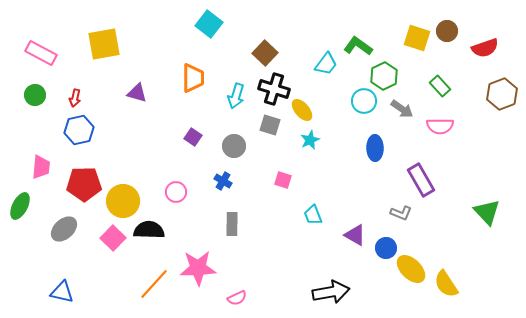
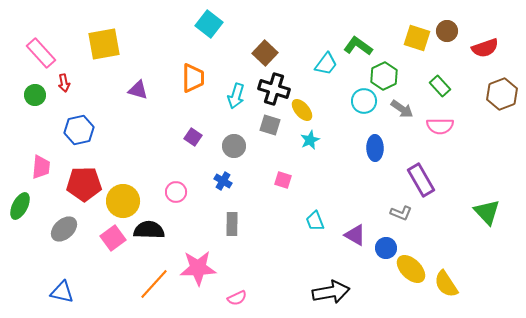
pink rectangle at (41, 53): rotated 20 degrees clockwise
purple triangle at (137, 93): moved 1 px right, 3 px up
red arrow at (75, 98): moved 11 px left, 15 px up; rotated 24 degrees counterclockwise
cyan trapezoid at (313, 215): moved 2 px right, 6 px down
pink square at (113, 238): rotated 10 degrees clockwise
